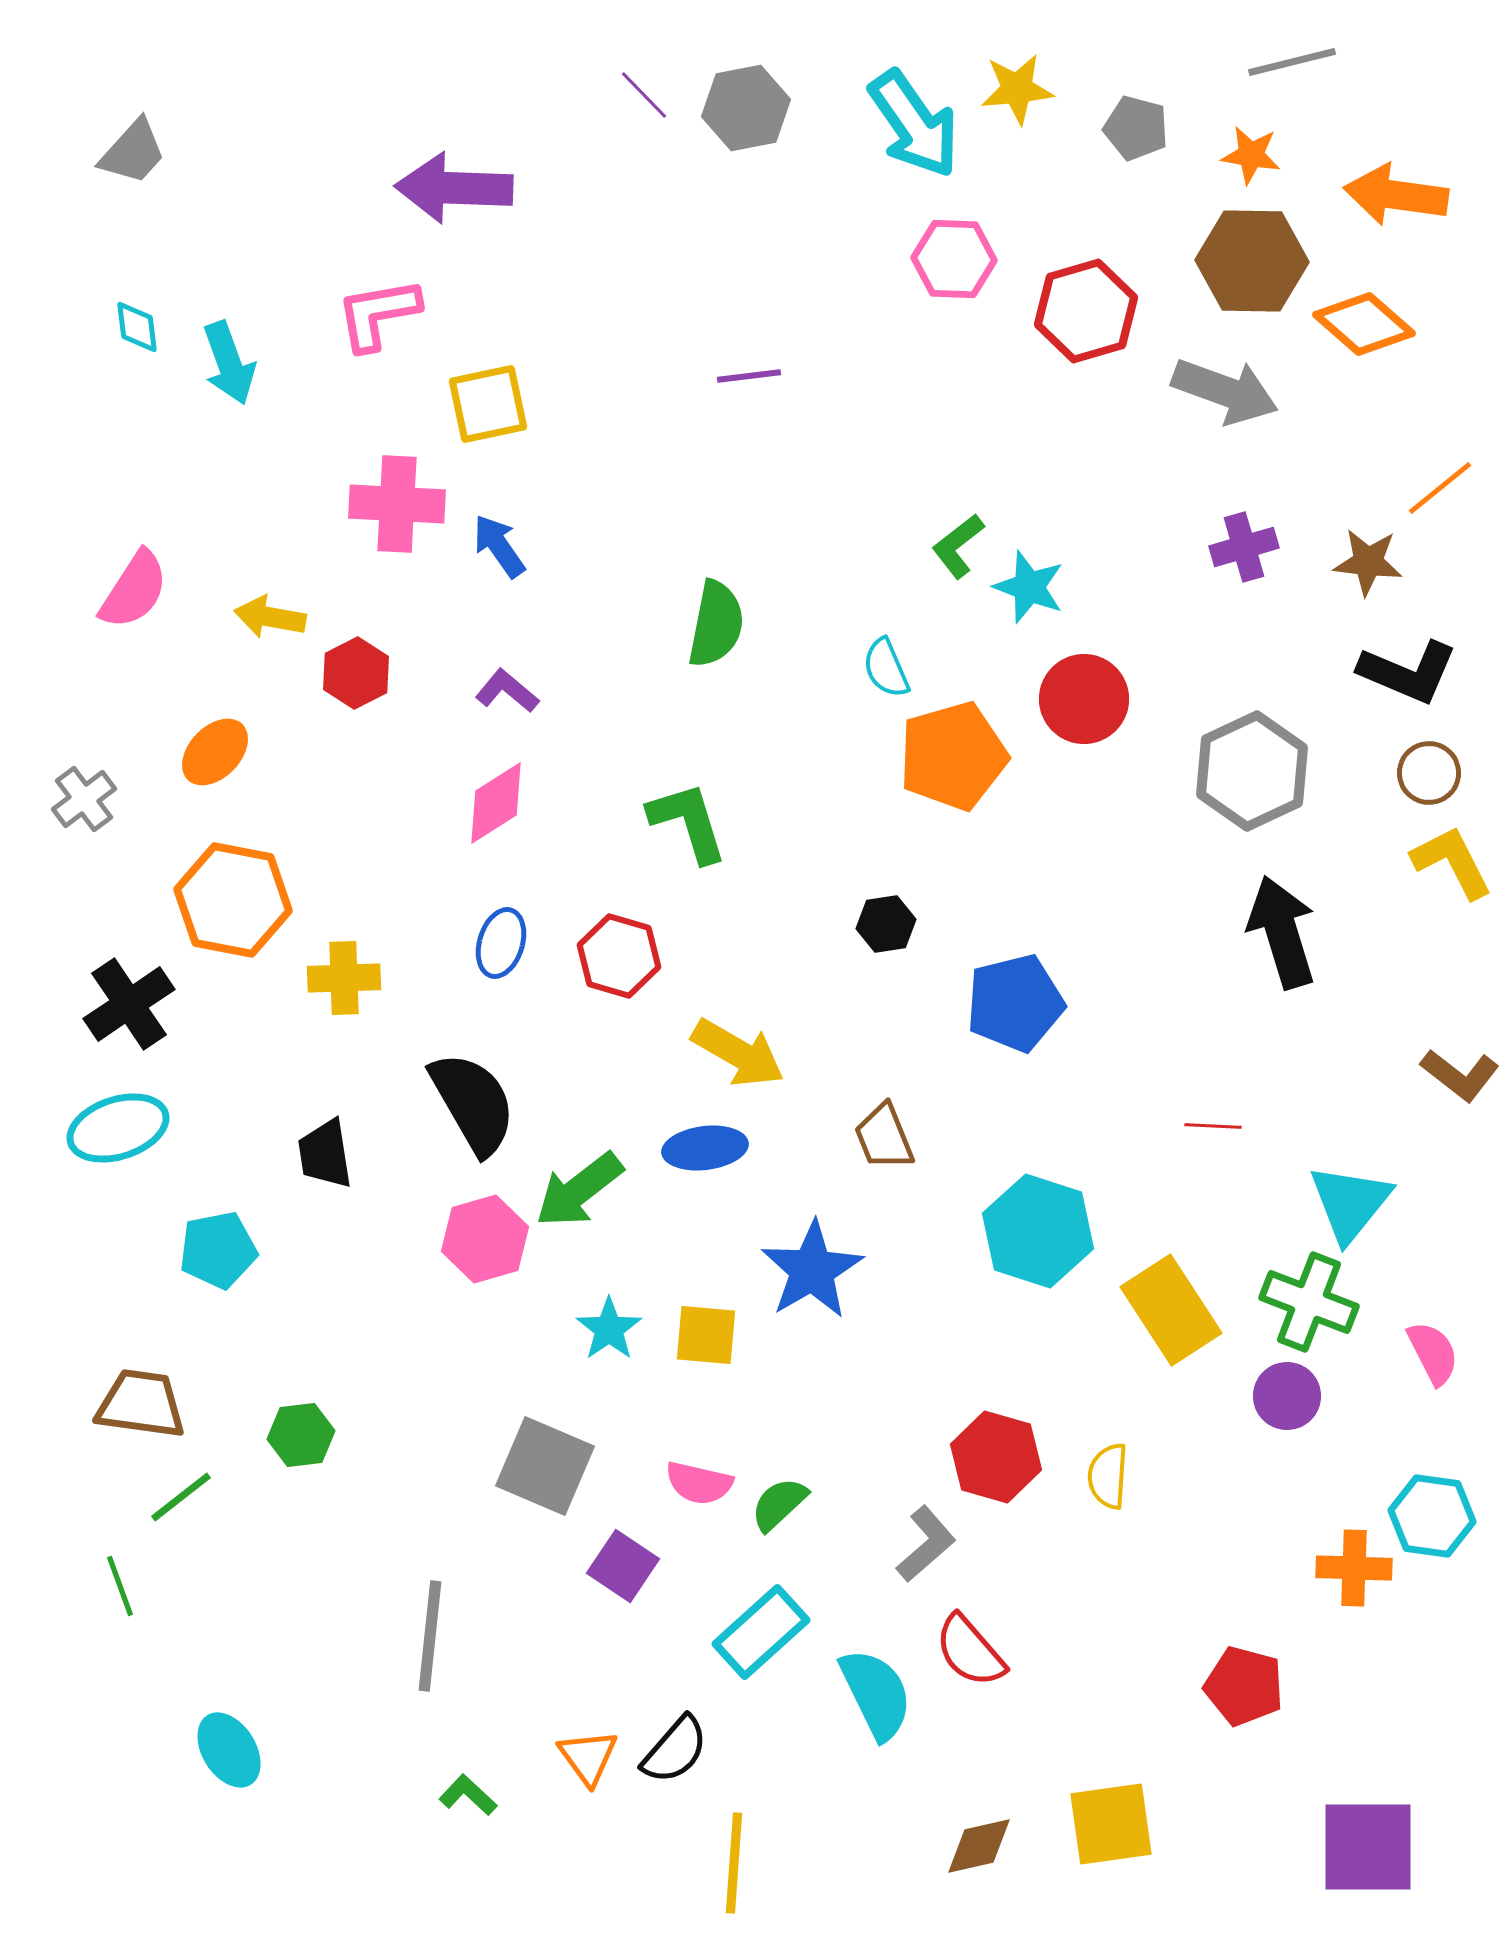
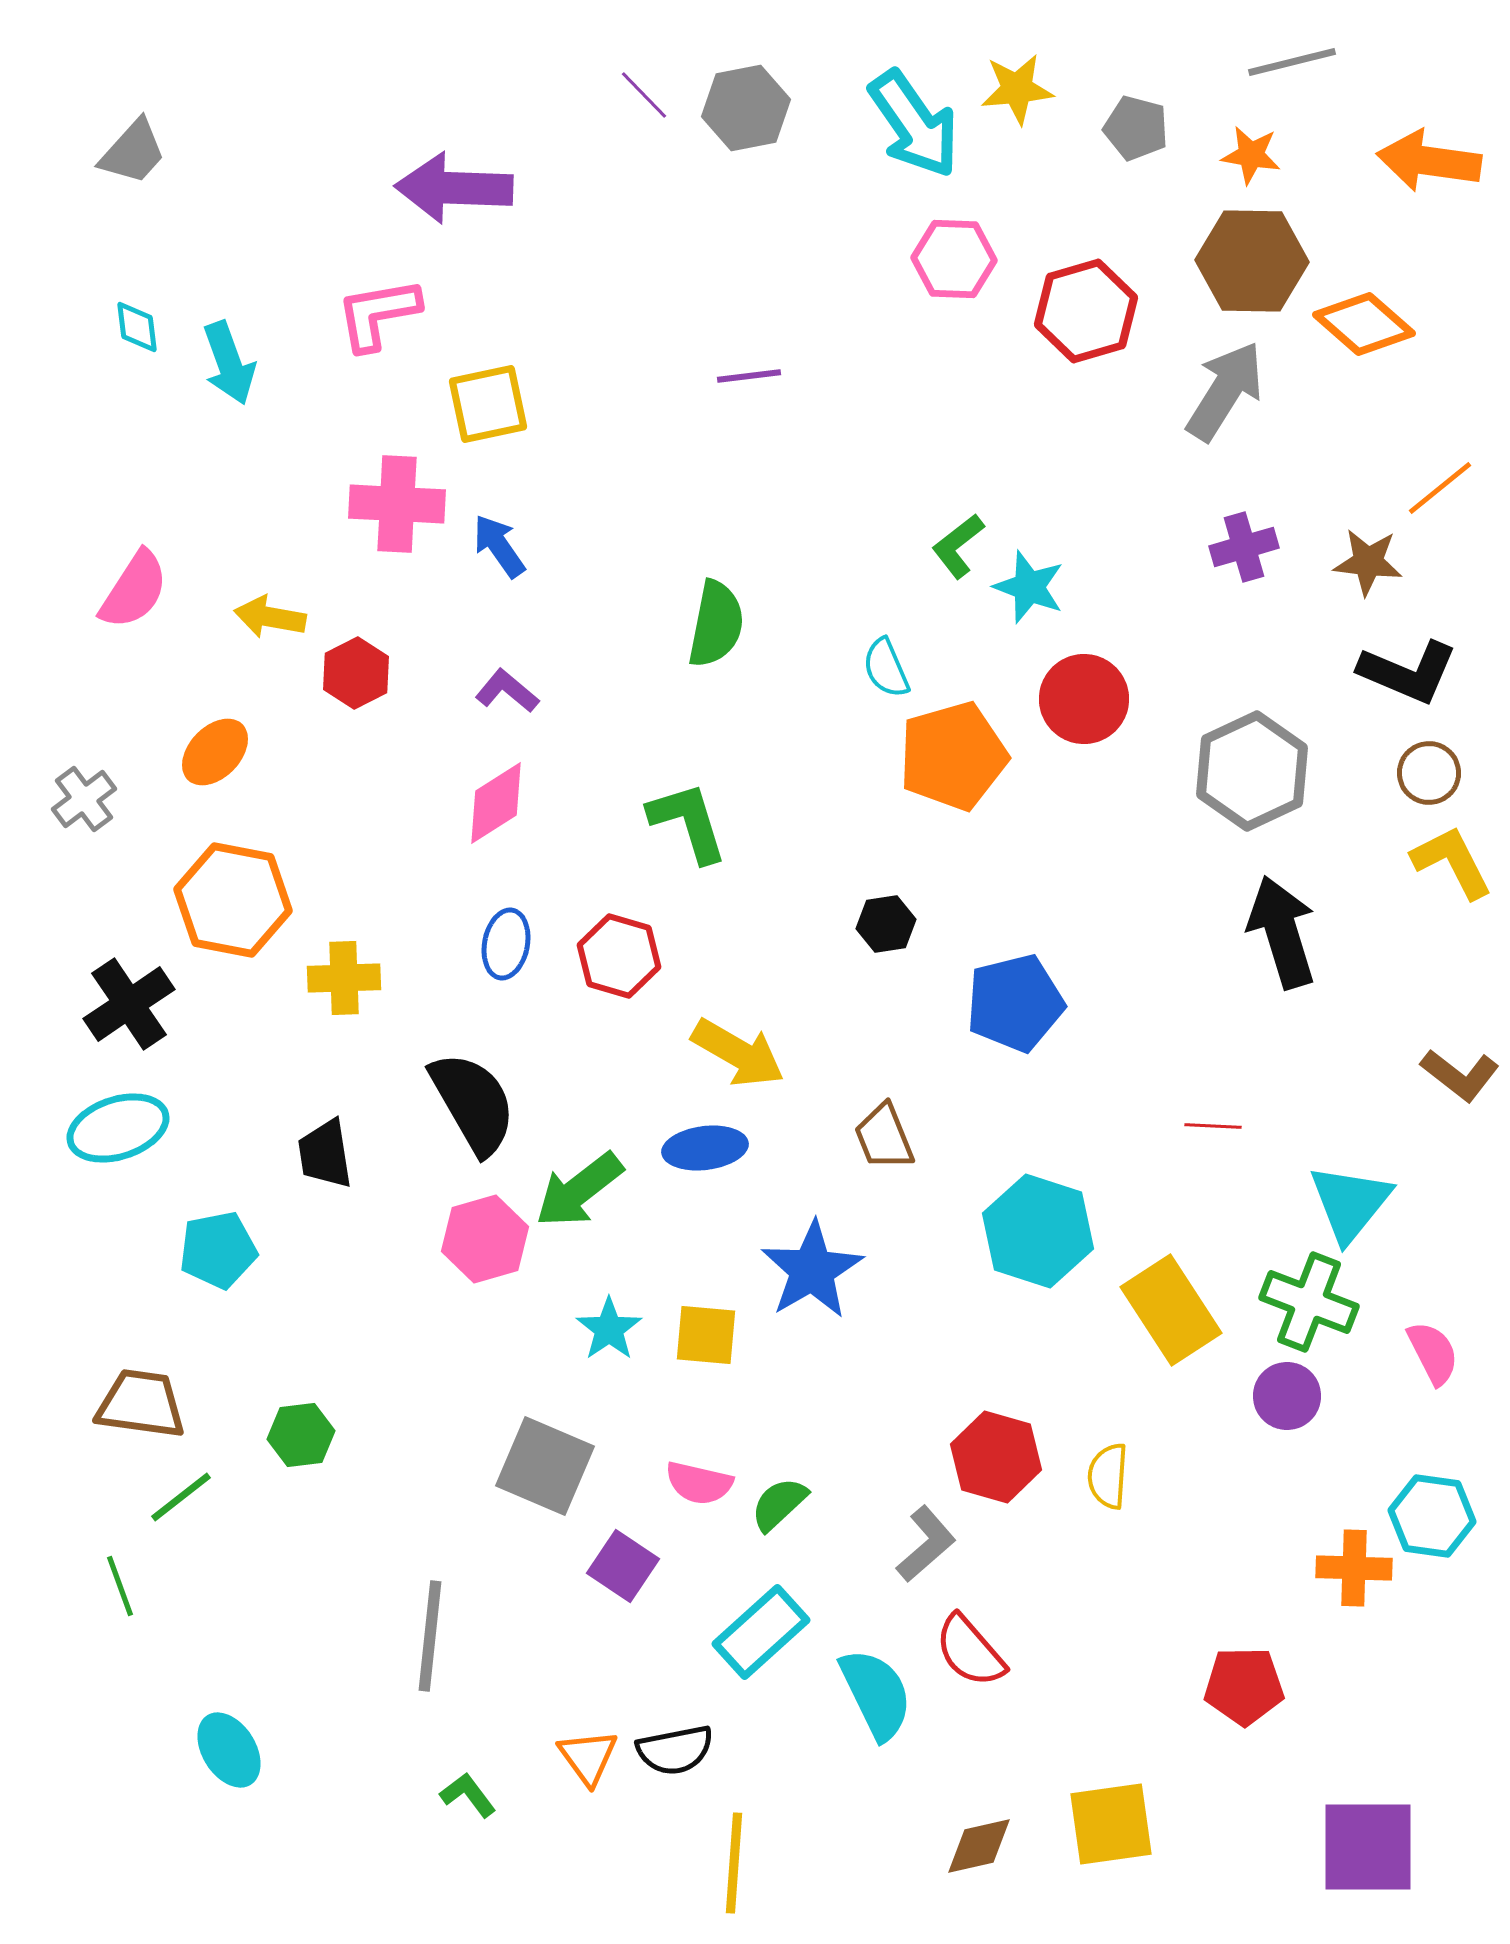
orange arrow at (1396, 195): moved 33 px right, 34 px up
gray arrow at (1225, 391): rotated 78 degrees counterclockwise
blue ellipse at (501, 943): moved 5 px right, 1 px down; rotated 6 degrees counterclockwise
red pentagon at (1244, 1686): rotated 16 degrees counterclockwise
black semicircle at (675, 1750): rotated 38 degrees clockwise
green L-shape at (468, 1795): rotated 10 degrees clockwise
